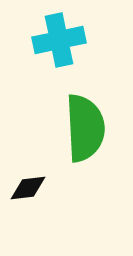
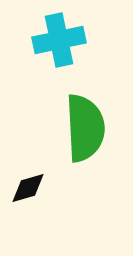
black diamond: rotated 9 degrees counterclockwise
